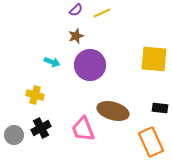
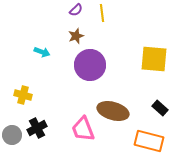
yellow line: rotated 72 degrees counterclockwise
cyan arrow: moved 10 px left, 10 px up
yellow cross: moved 12 px left
black rectangle: rotated 35 degrees clockwise
black cross: moved 4 px left
gray circle: moved 2 px left
orange rectangle: moved 2 px left, 1 px up; rotated 52 degrees counterclockwise
